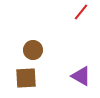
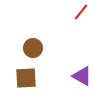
brown circle: moved 2 px up
purple triangle: moved 1 px right
